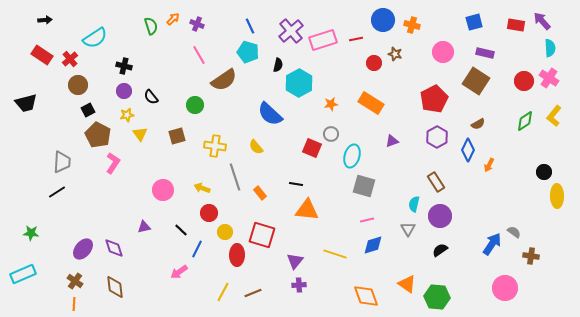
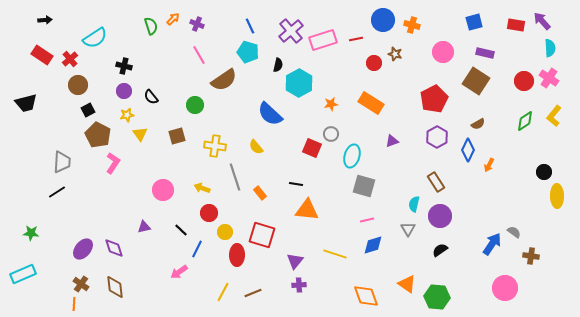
brown cross at (75, 281): moved 6 px right, 3 px down
